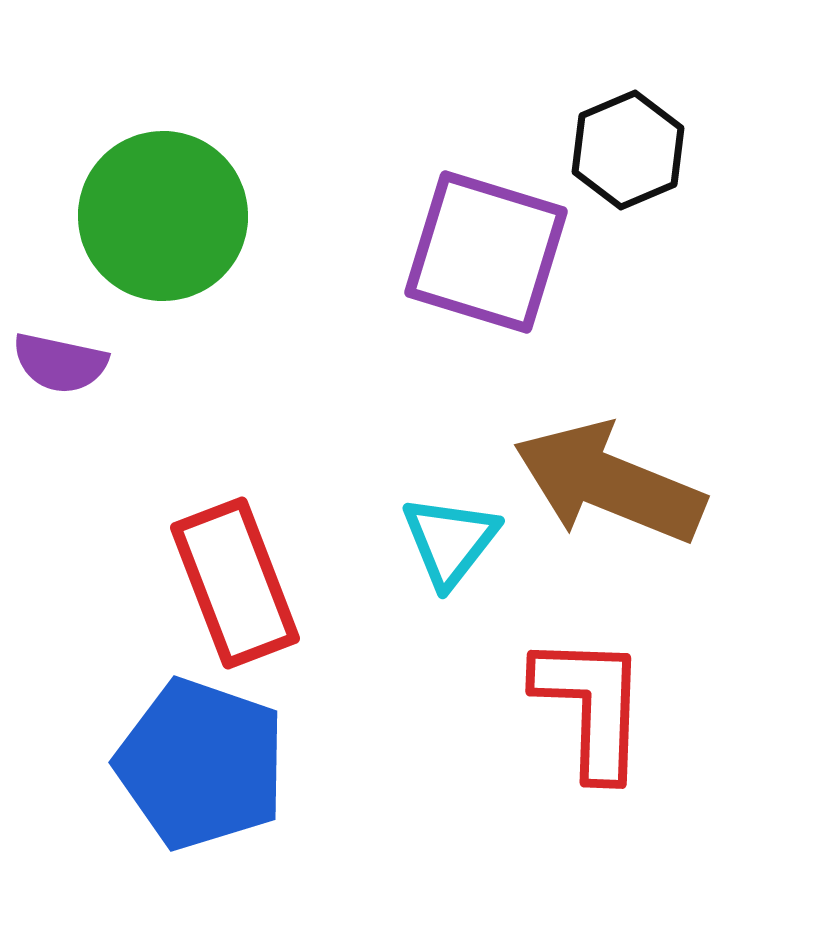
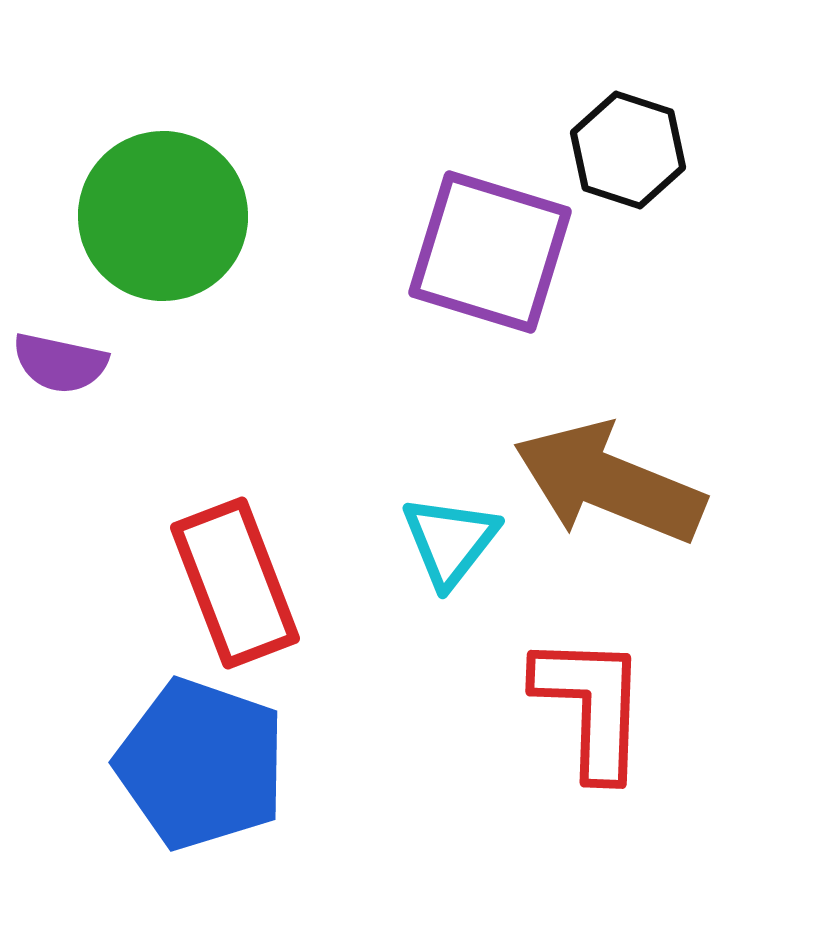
black hexagon: rotated 19 degrees counterclockwise
purple square: moved 4 px right
